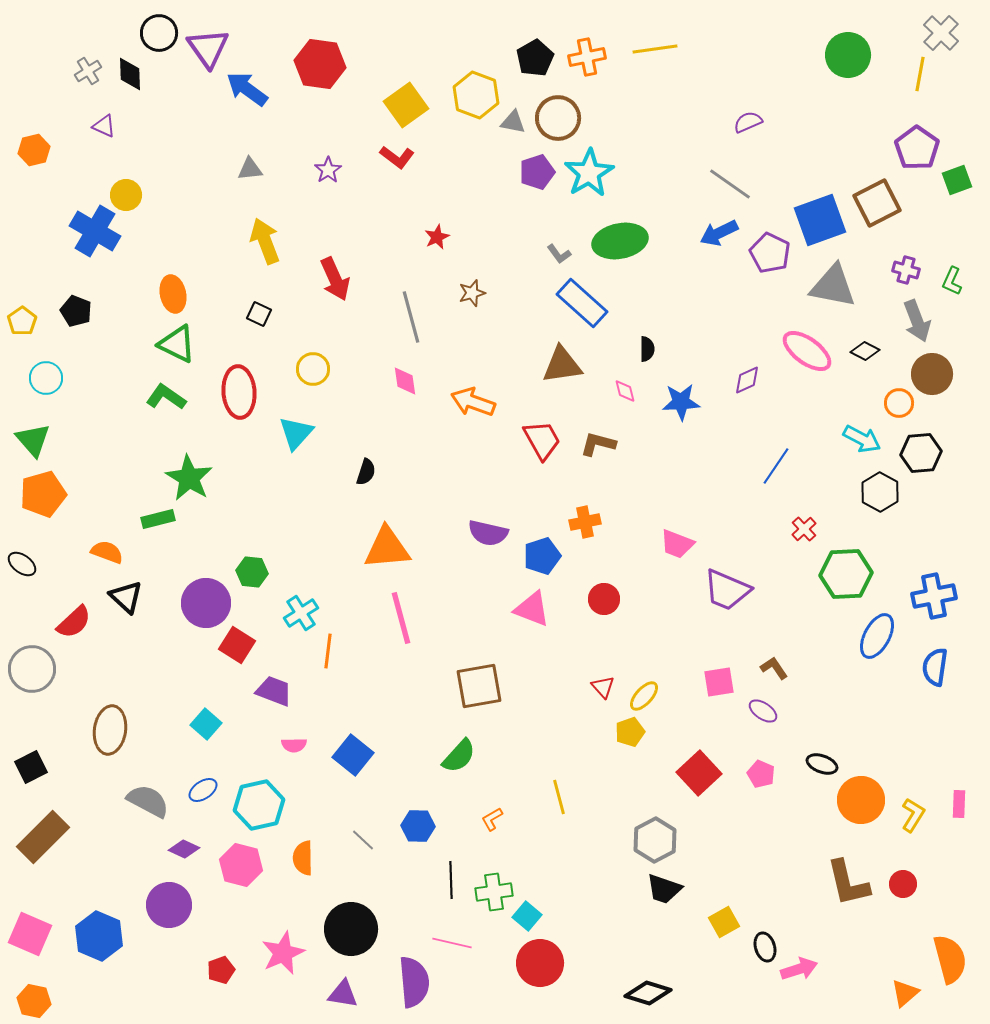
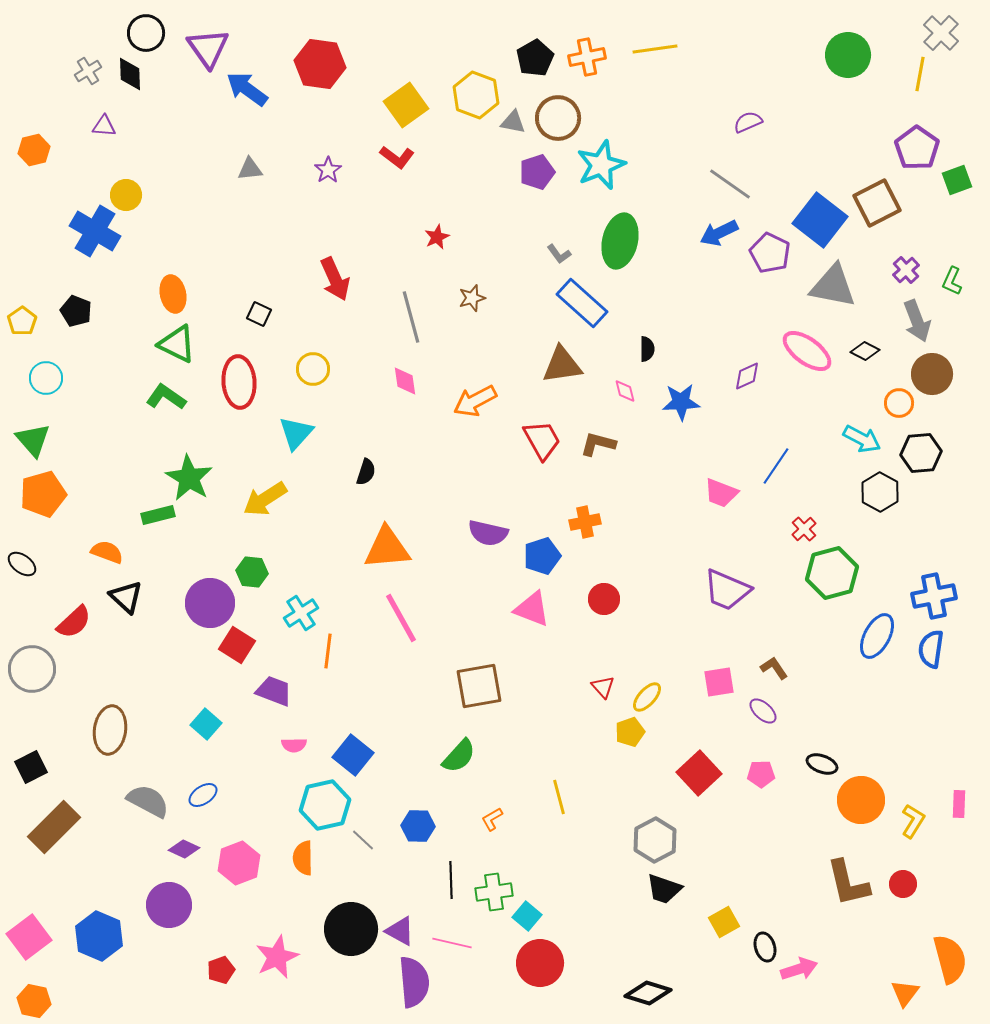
black circle at (159, 33): moved 13 px left
purple triangle at (104, 126): rotated 20 degrees counterclockwise
cyan star at (589, 173): moved 12 px right, 8 px up; rotated 9 degrees clockwise
blue square at (820, 220): rotated 32 degrees counterclockwise
yellow arrow at (265, 241): moved 258 px down; rotated 102 degrees counterclockwise
green ellipse at (620, 241): rotated 66 degrees counterclockwise
purple cross at (906, 270): rotated 32 degrees clockwise
brown star at (472, 293): moved 5 px down
purple diamond at (747, 380): moved 4 px up
red ellipse at (239, 392): moved 10 px up
orange arrow at (473, 402): moved 2 px right, 1 px up; rotated 48 degrees counterclockwise
green rectangle at (158, 519): moved 4 px up
pink trapezoid at (677, 544): moved 44 px right, 51 px up
green hexagon at (846, 574): moved 14 px left, 1 px up; rotated 12 degrees counterclockwise
purple circle at (206, 603): moved 4 px right
pink line at (401, 618): rotated 14 degrees counterclockwise
blue semicircle at (935, 667): moved 4 px left, 18 px up
yellow ellipse at (644, 696): moved 3 px right, 1 px down
purple ellipse at (763, 711): rotated 8 degrees clockwise
pink pentagon at (761, 774): rotated 24 degrees counterclockwise
blue ellipse at (203, 790): moved 5 px down
cyan hexagon at (259, 805): moved 66 px right
yellow L-shape at (913, 815): moved 6 px down
brown rectangle at (43, 837): moved 11 px right, 10 px up
pink hexagon at (241, 865): moved 2 px left, 2 px up; rotated 24 degrees clockwise
pink square at (30, 934): moved 1 px left, 3 px down; rotated 30 degrees clockwise
pink star at (283, 953): moved 6 px left, 4 px down
orange triangle at (905, 993): rotated 12 degrees counterclockwise
purple triangle at (343, 994): moved 57 px right, 63 px up; rotated 20 degrees clockwise
